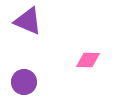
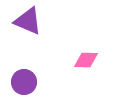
pink diamond: moved 2 px left
